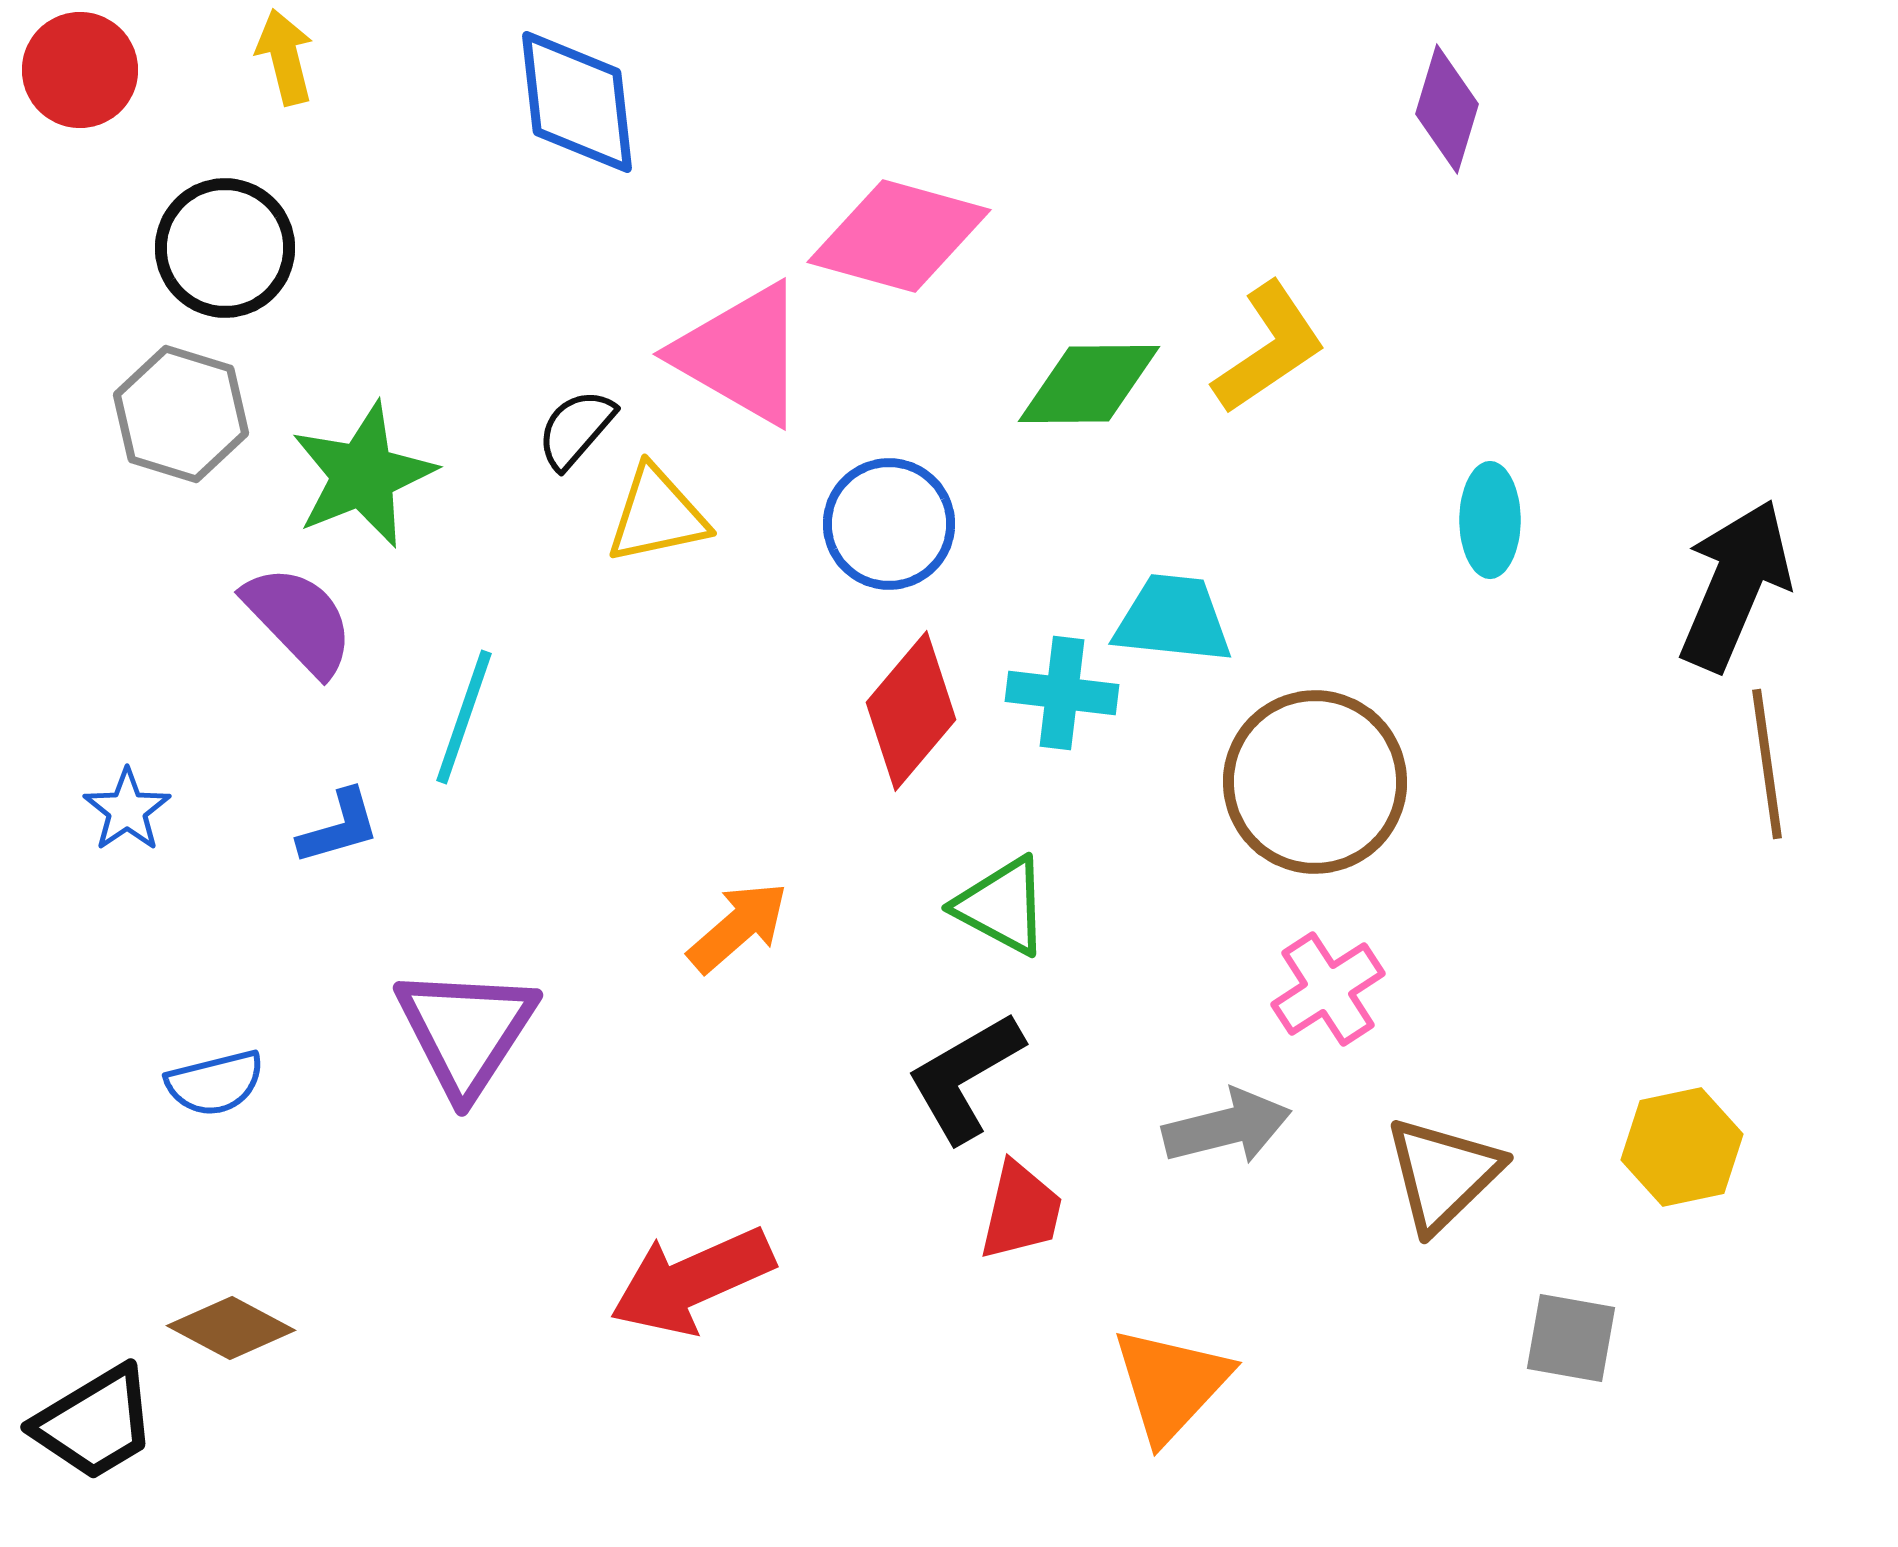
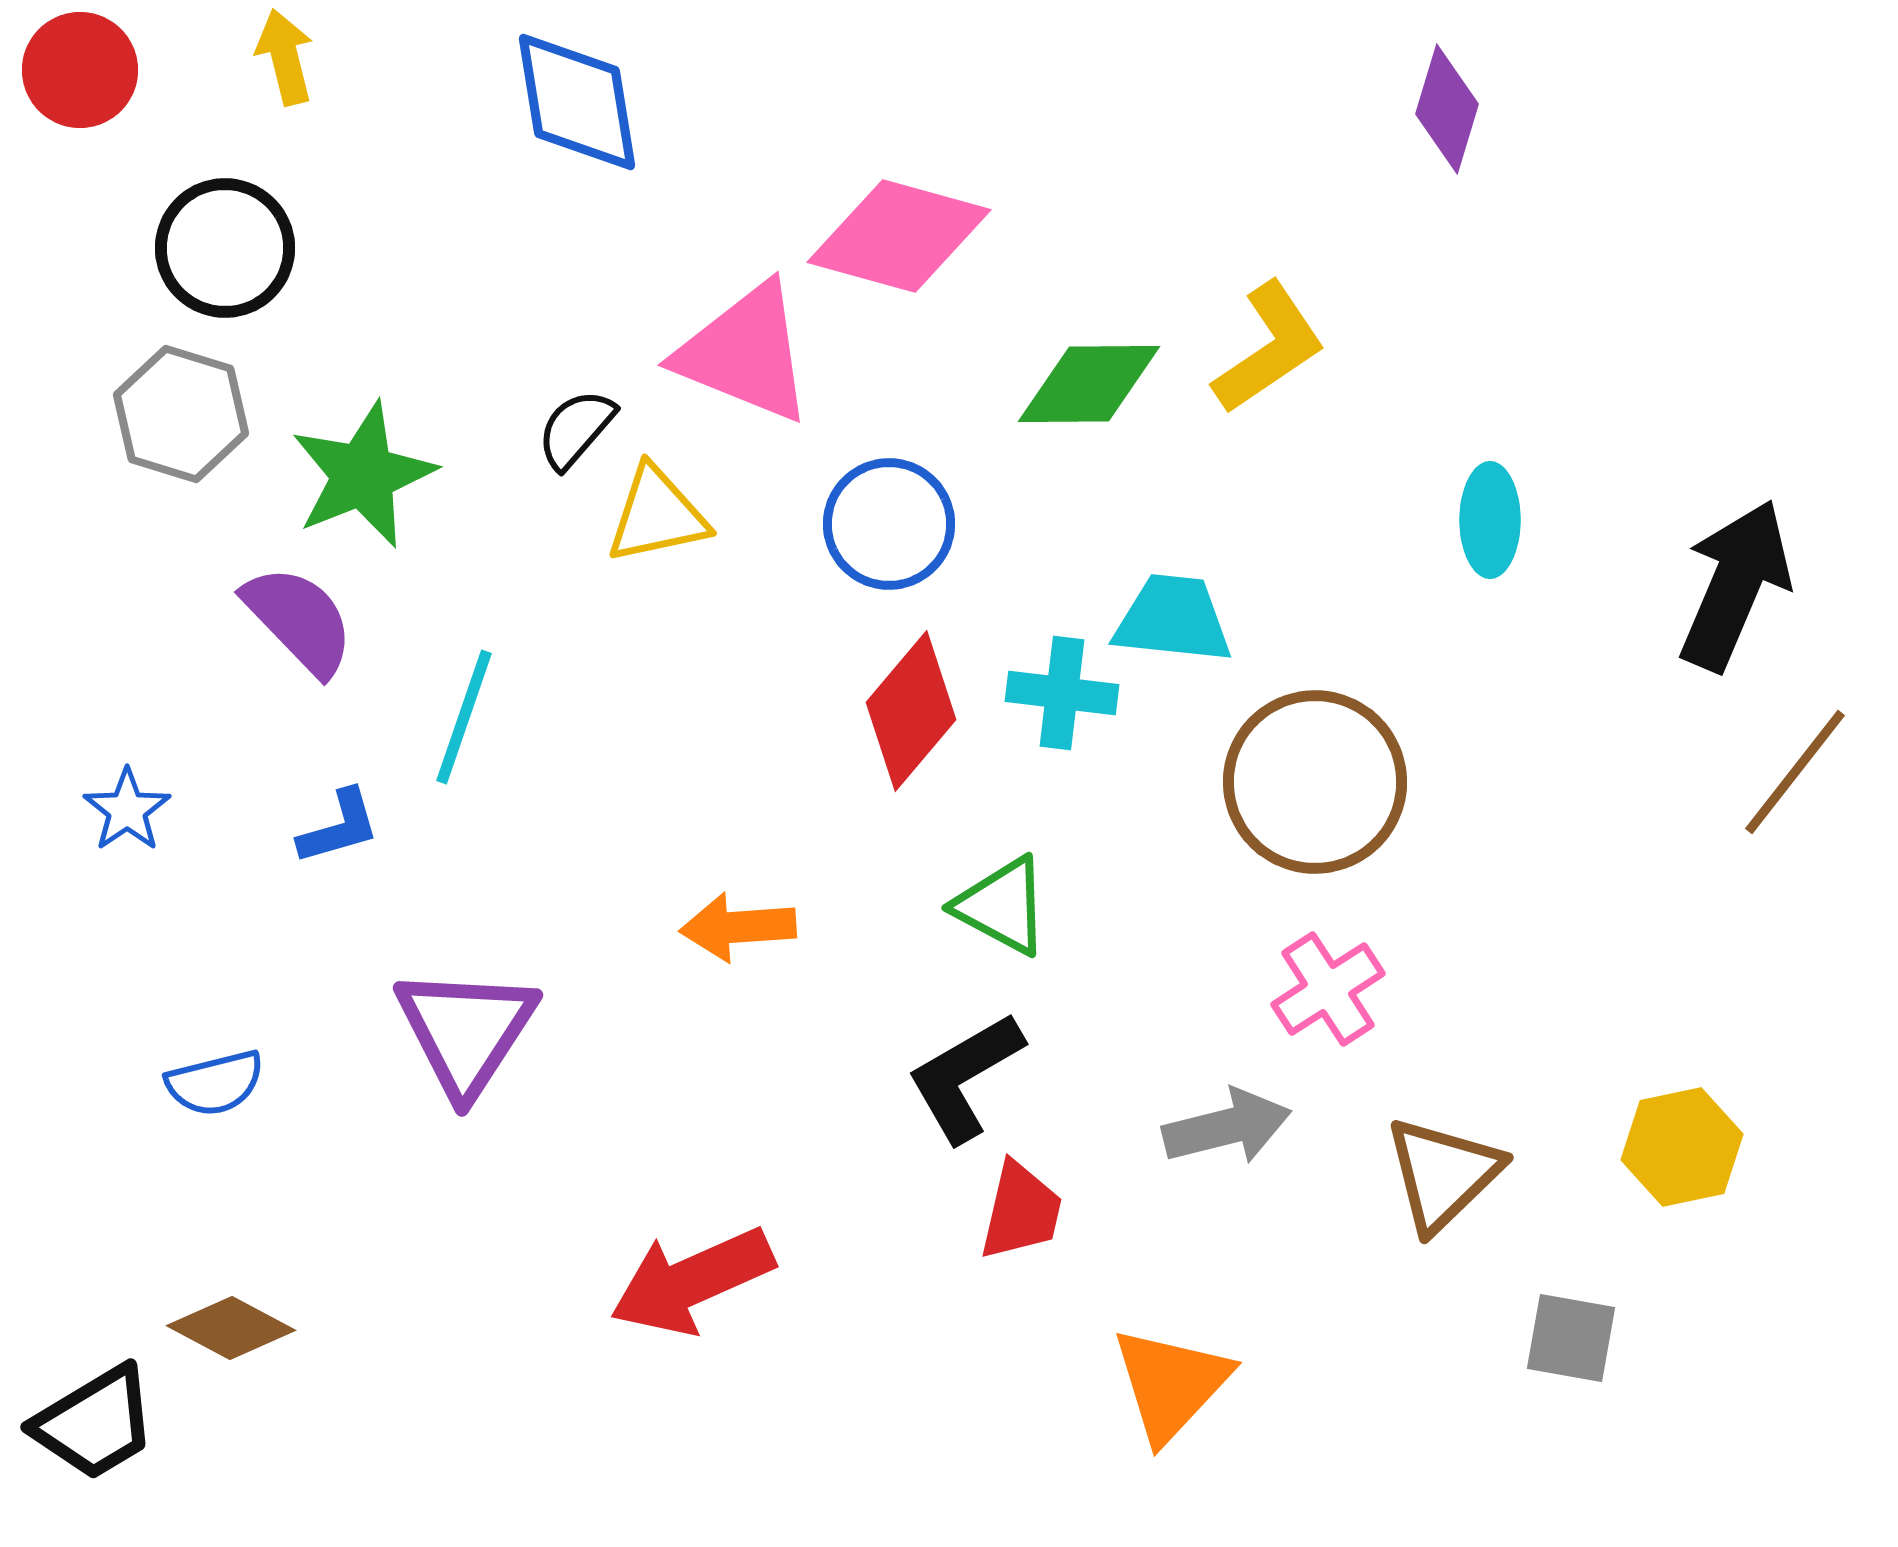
blue diamond: rotated 3 degrees counterclockwise
pink triangle: moved 4 px right, 1 px up; rotated 8 degrees counterclockwise
brown line: moved 28 px right, 8 px down; rotated 46 degrees clockwise
orange arrow: rotated 143 degrees counterclockwise
